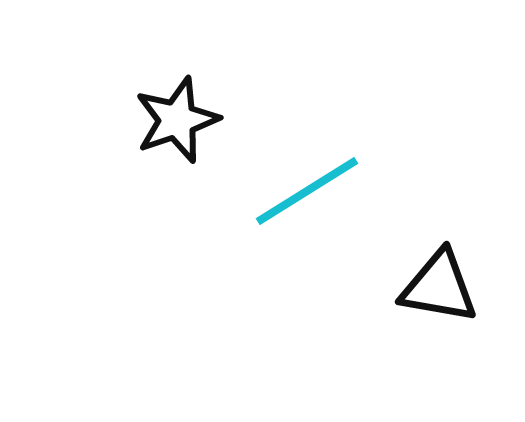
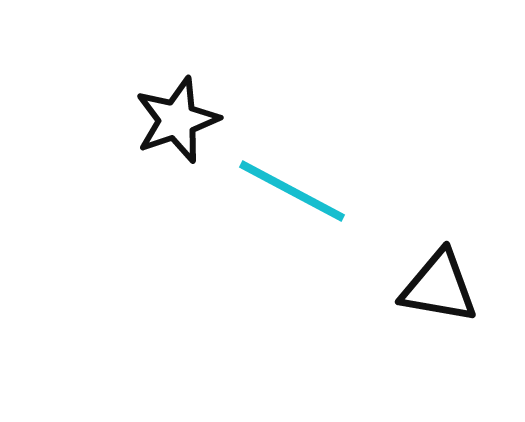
cyan line: moved 15 px left; rotated 60 degrees clockwise
